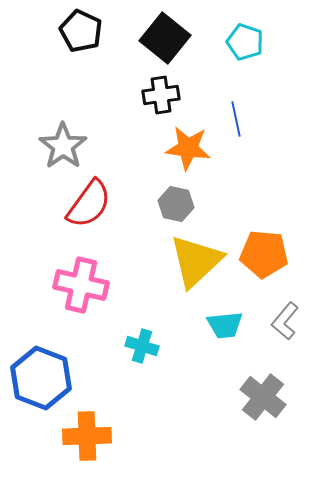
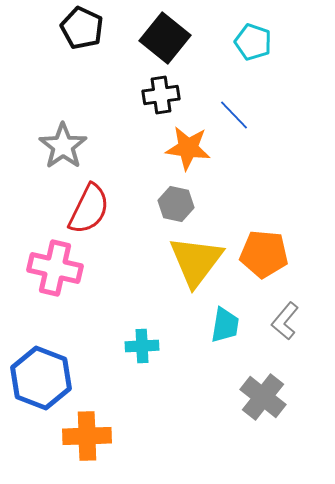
black pentagon: moved 1 px right, 3 px up
cyan pentagon: moved 8 px right
blue line: moved 2 px left, 4 px up; rotated 32 degrees counterclockwise
red semicircle: moved 5 px down; rotated 10 degrees counterclockwise
yellow triangle: rotated 10 degrees counterclockwise
pink cross: moved 26 px left, 17 px up
cyan trapezoid: rotated 75 degrees counterclockwise
cyan cross: rotated 20 degrees counterclockwise
